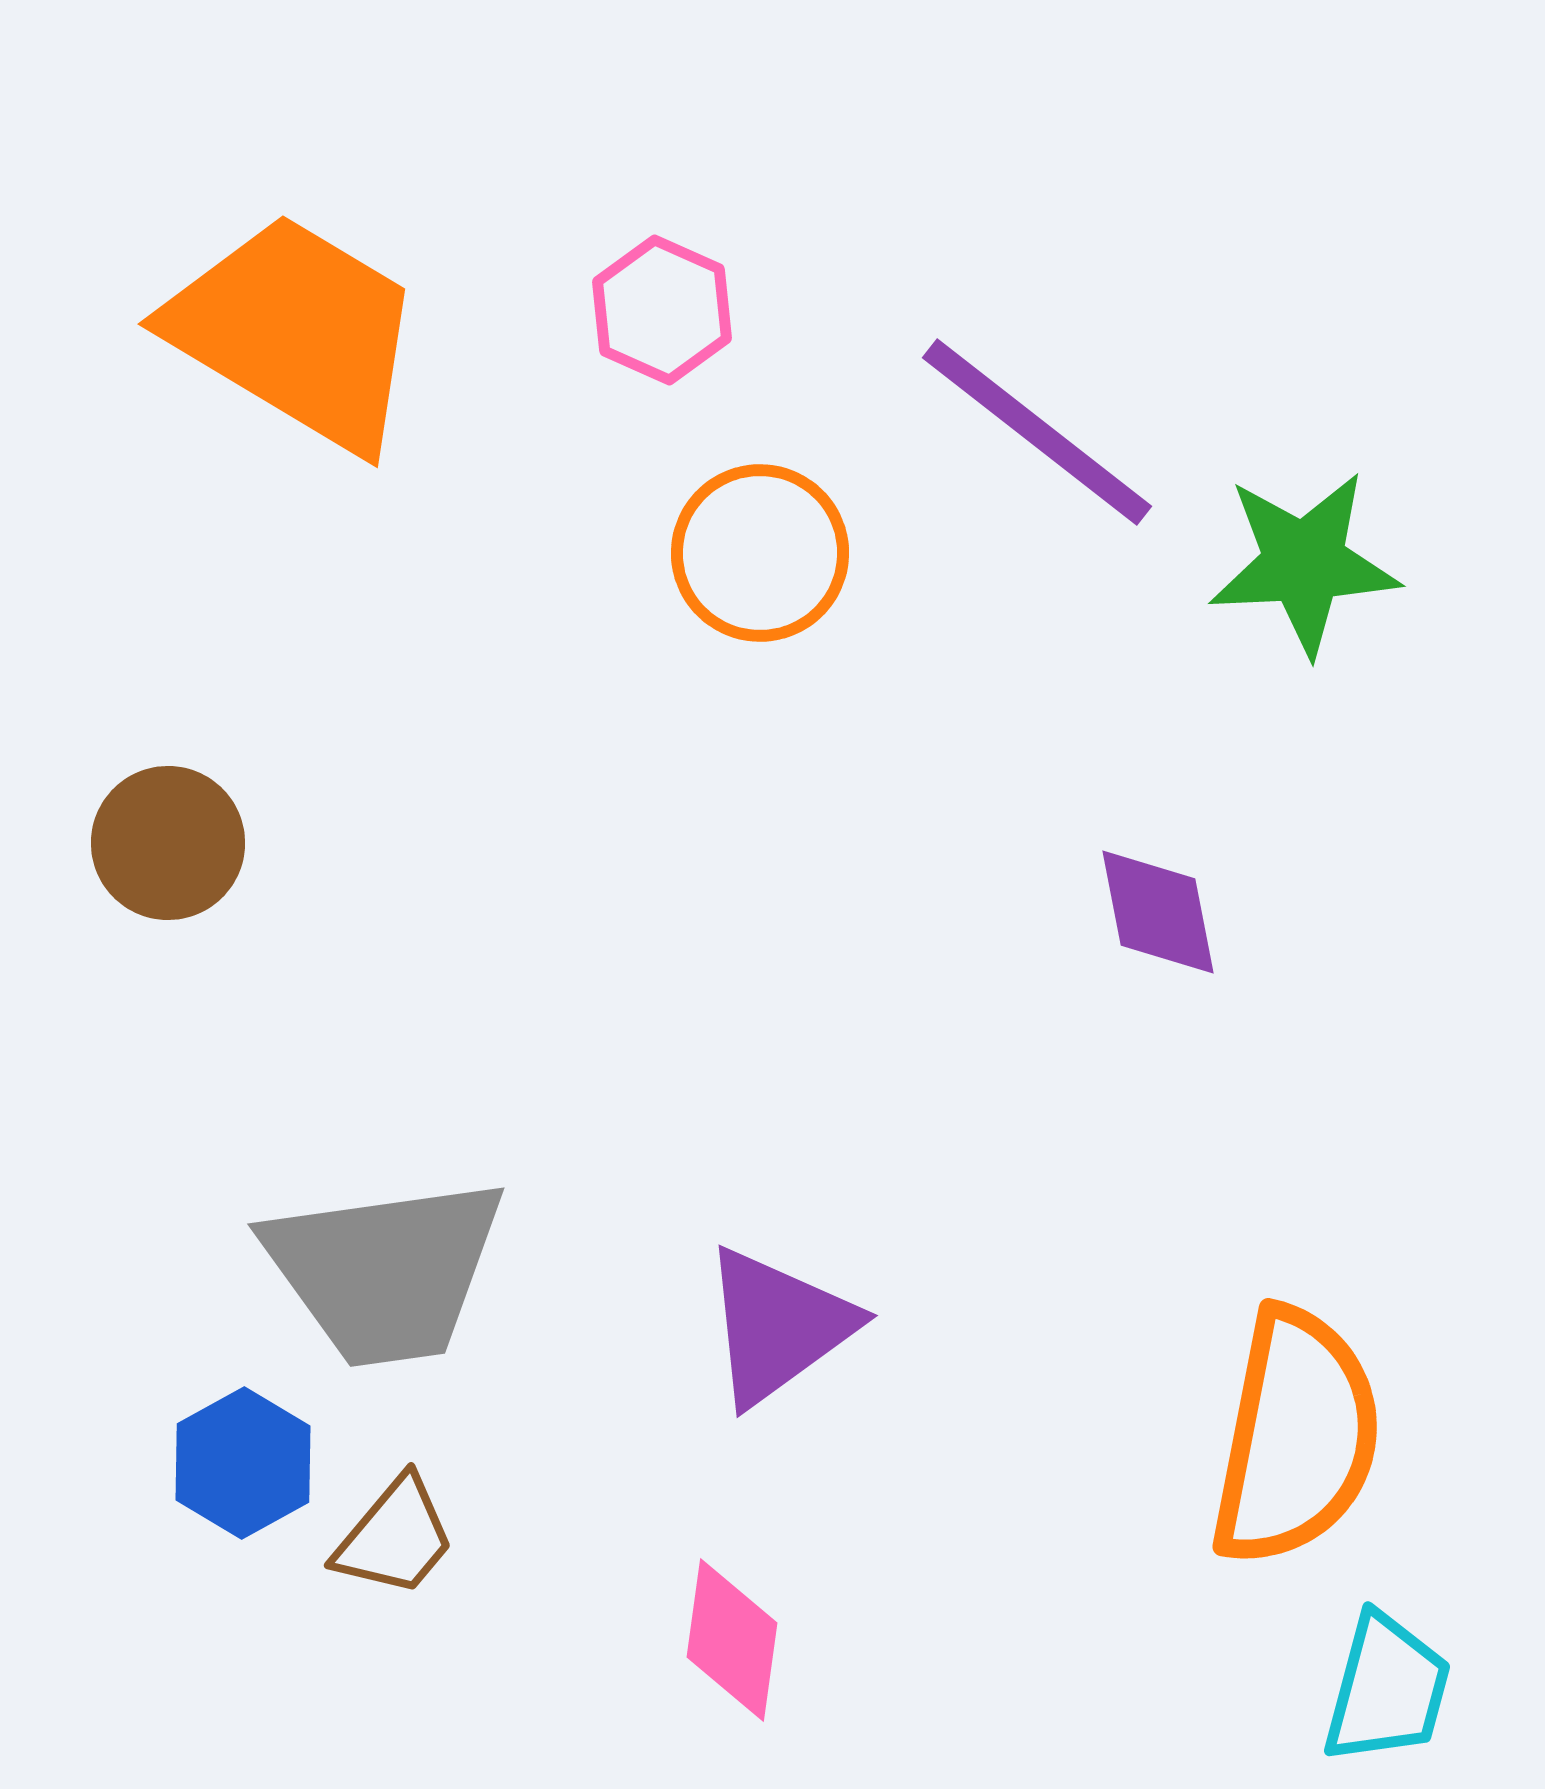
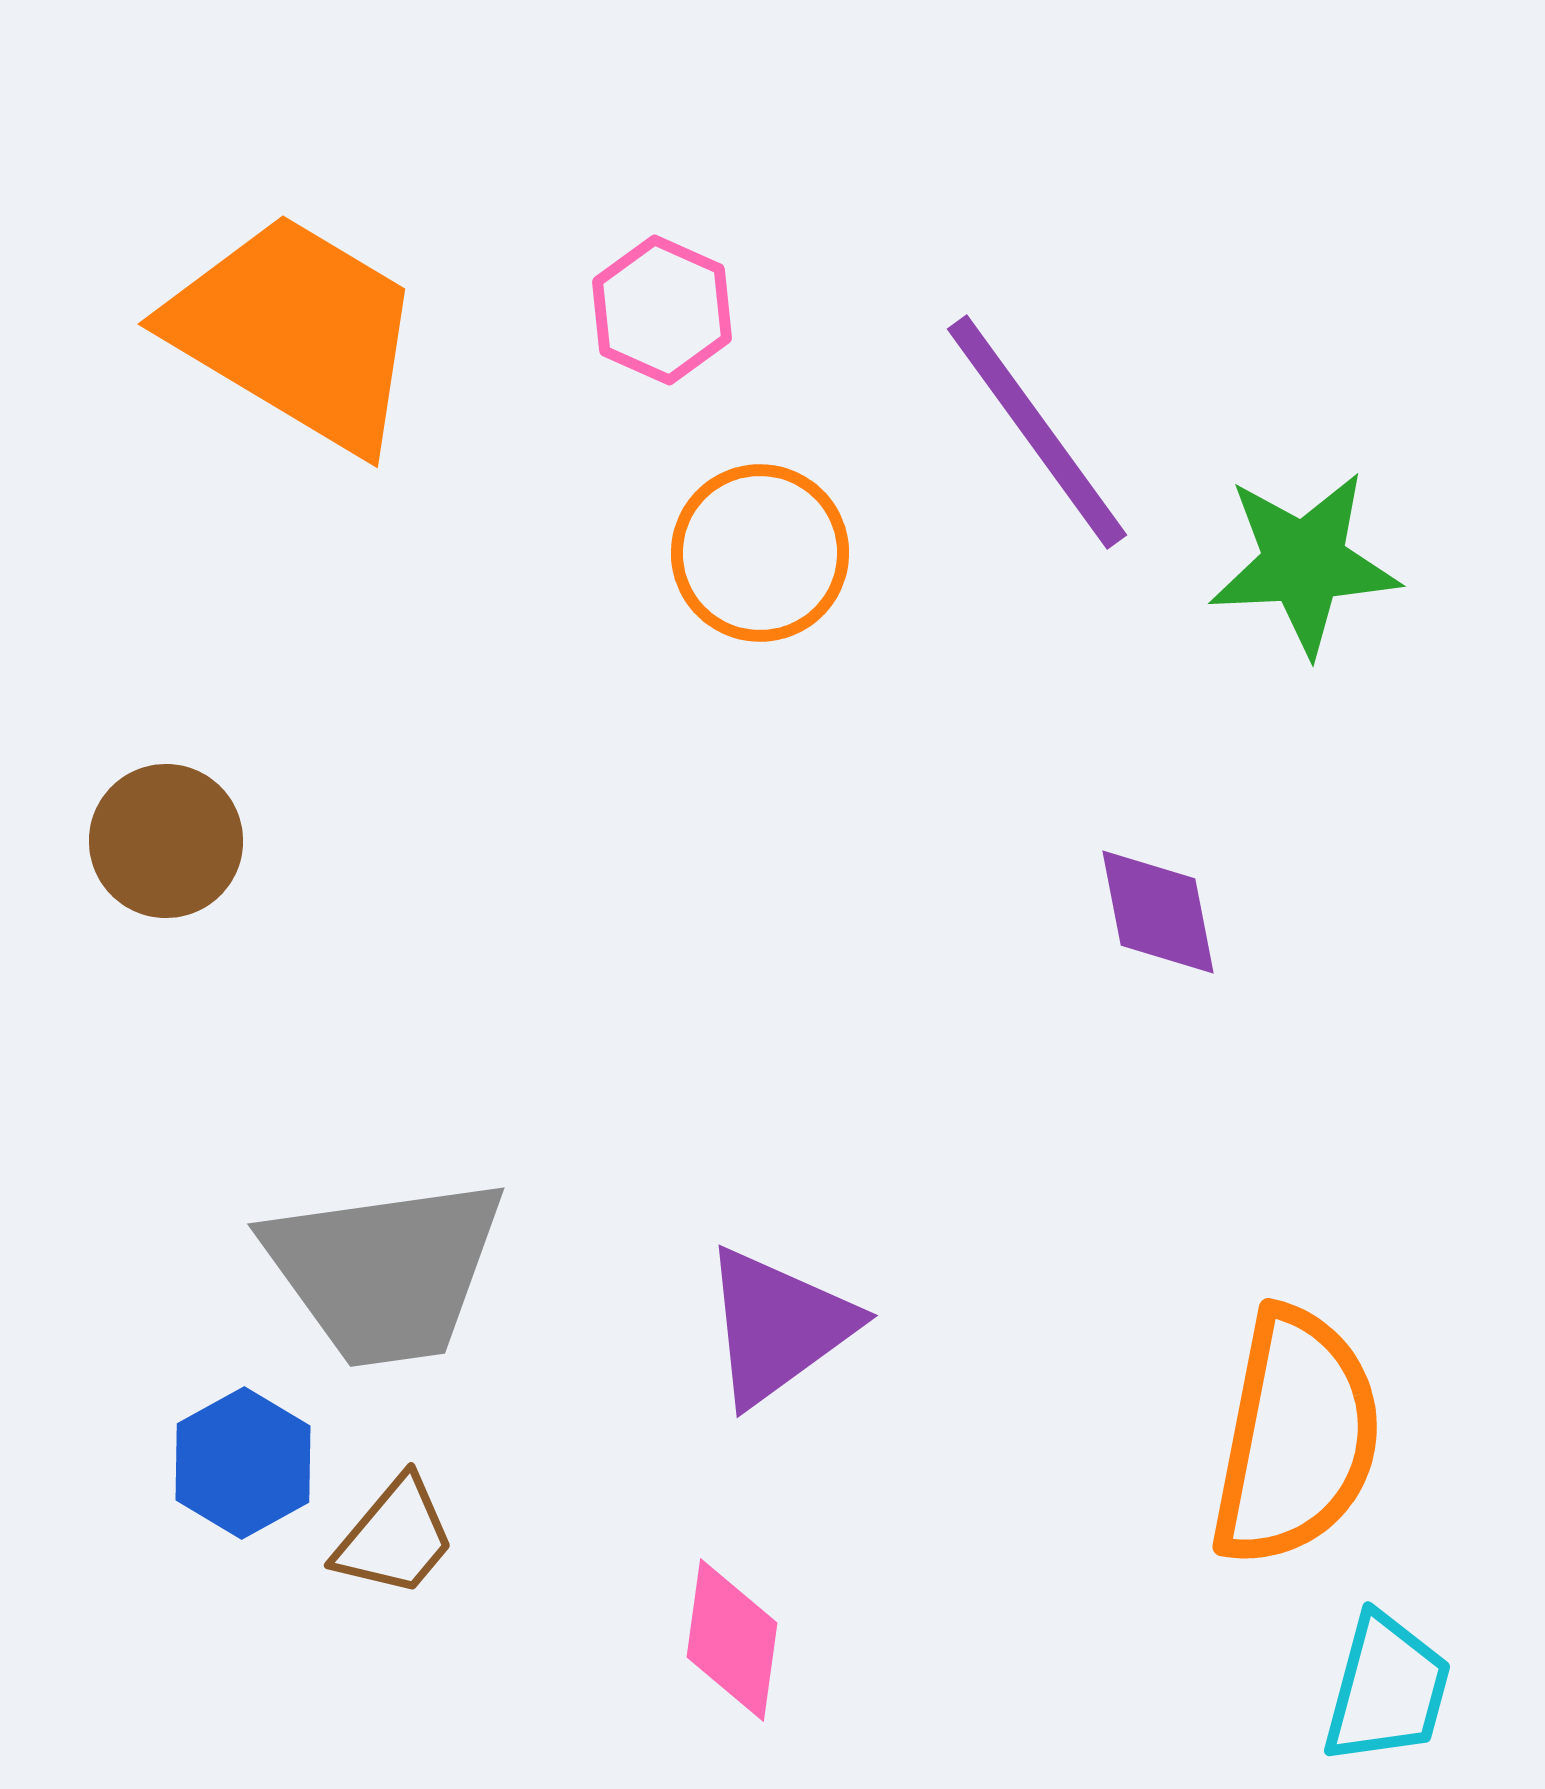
purple line: rotated 16 degrees clockwise
brown circle: moved 2 px left, 2 px up
